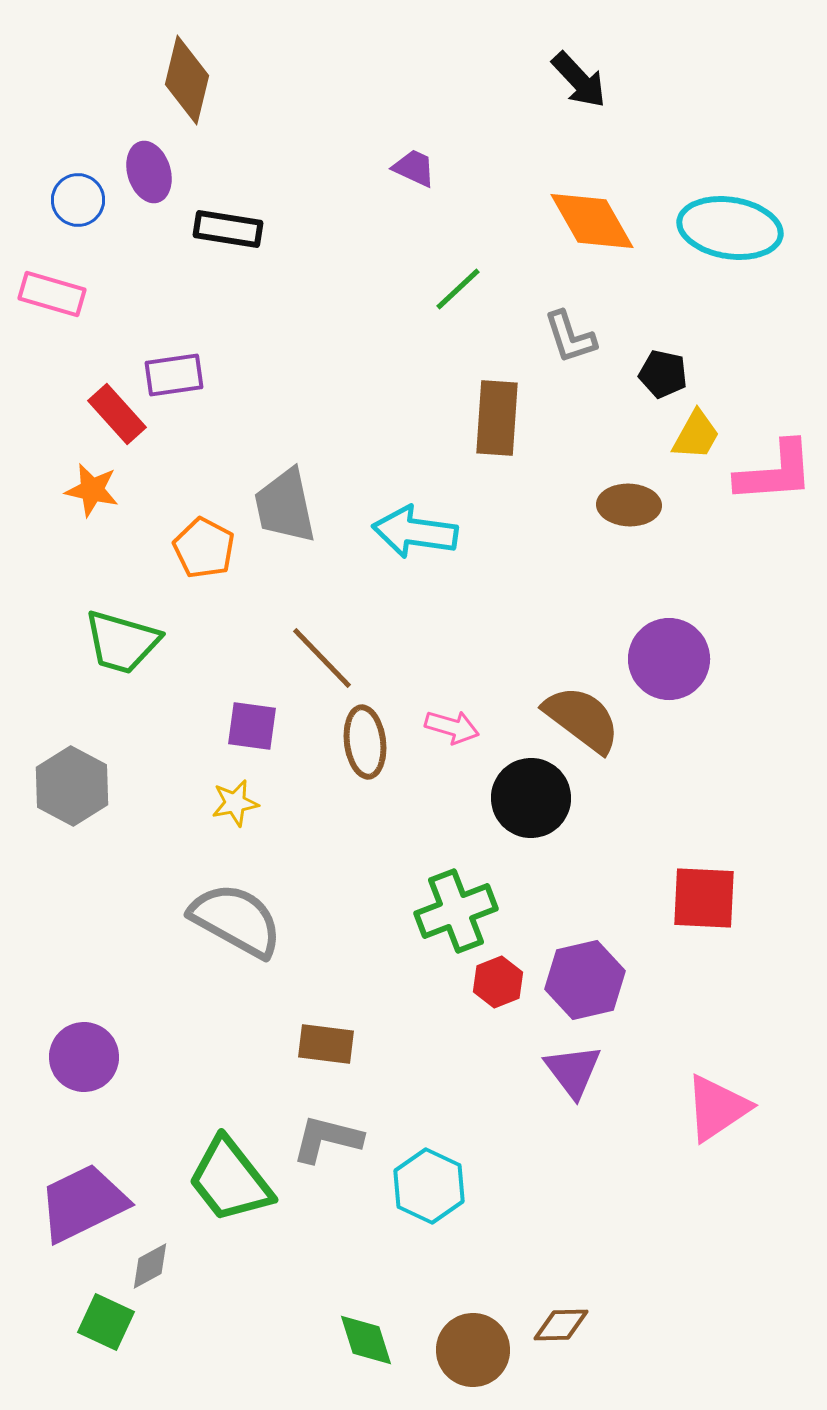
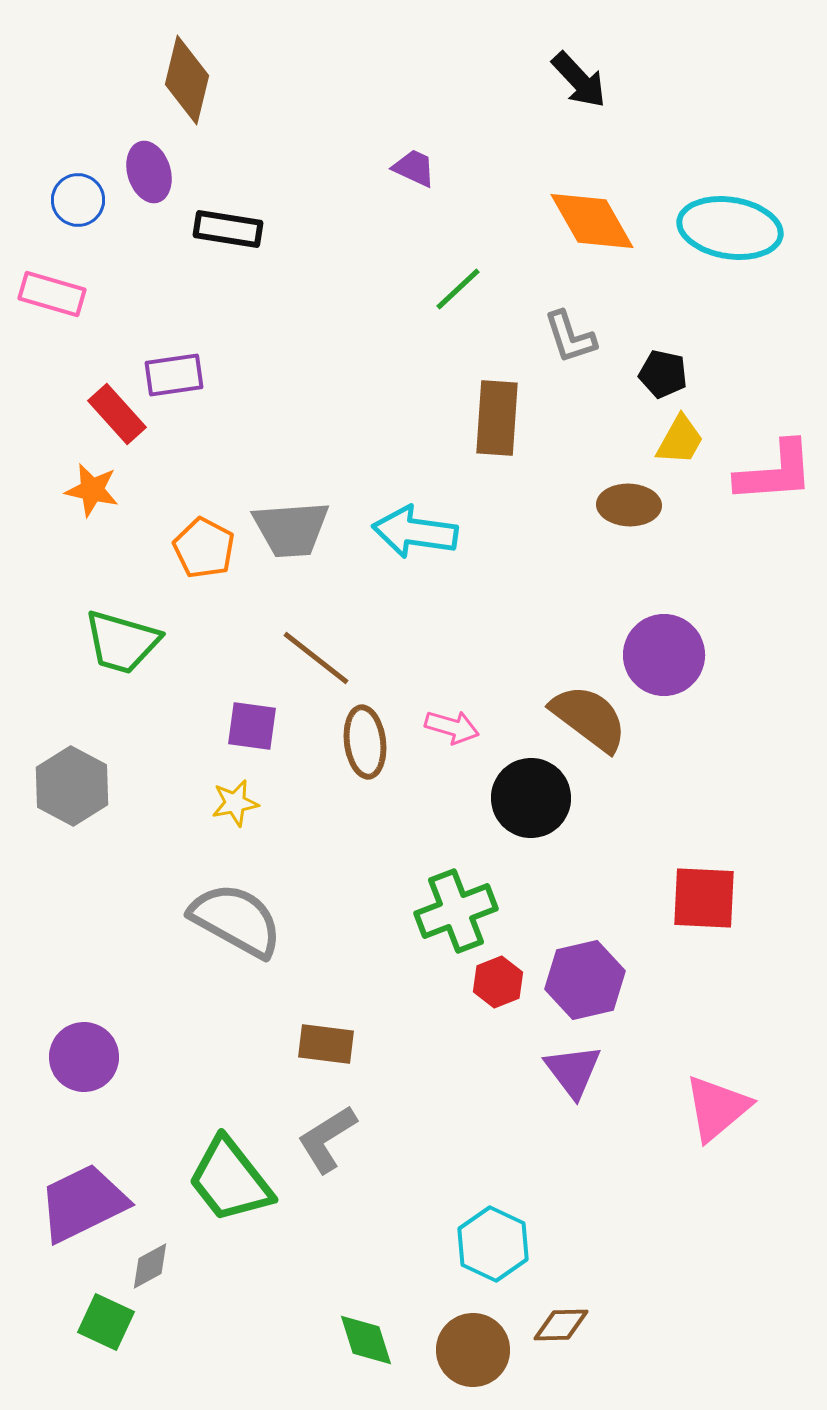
yellow trapezoid at (696, 435): moved 16 px left, 5 px down
gray trapezoid at (285, 506): moved 6 px right, 23 px down; rotated 82 degrees counterclockwise
brown line at (322, 658): moved 6 px left; rotated 8 degrees counterclockwise
purple circle at (669, 659): moved 5 px left, 4 px up
brown semicircle at (582, 719): moved 7 px right, 1 px up
pink triangle at (717, 1108): rotated 6 degrees counterclockwise
gray L-shape at (327, 1139): rotated 46 degrees counterclockwise
cyan hexagon at (429, 1186): moved 64 px right, 58 px down
